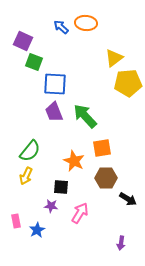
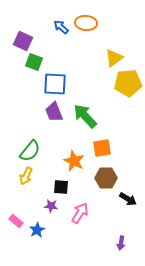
pink rectangle: rotated 40 degrees counterclockwise
